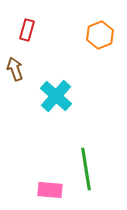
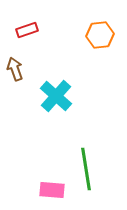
red rectangle: rotated 55 degrees clockwise
orange hexagon: rotated 16 degrees clockwise
pink rectangle: moved 2 px right
